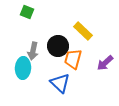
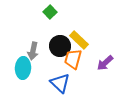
green square: moved 23 px right; rotated 24 degrees clockwise
yellow rectangle: moved 4 px left, 9 px down
black circle: moved 2 px right
